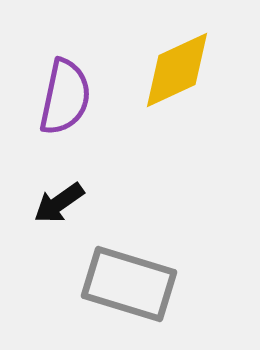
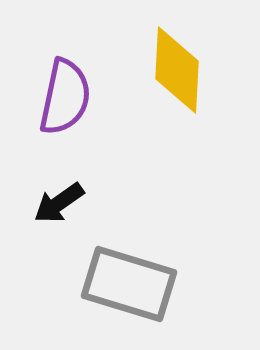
yellow diamond: rotated 62 degrees counterclockwise
